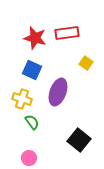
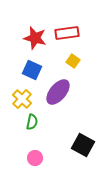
yellow square: moved 13 px left, 2 px up
purple ellipse: rotated 20 degrees clockwise
yellow cross: rotated 24 degrees clockwise
green semicircle: rotated 49 degrees clockwise
black square: moved 4 px right, 5 px down; rotated 10 degrees counterclockwise
pink circle: moved 6 px right
